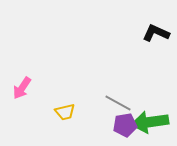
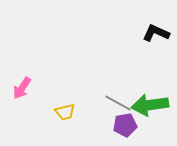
green arrow: moved 17 px up
